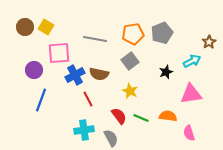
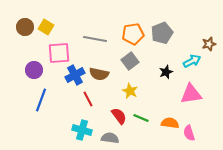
brown star: moved 2 px down; rotated 16 degrees clockwise
orange semicircle: moved 2 px right, 7 px down
cyan cross: moved 2 px left; rotated 24 degrees clockwise
gray semicircle: moved 1 px left; rotated 54 degrees counterclockwise
